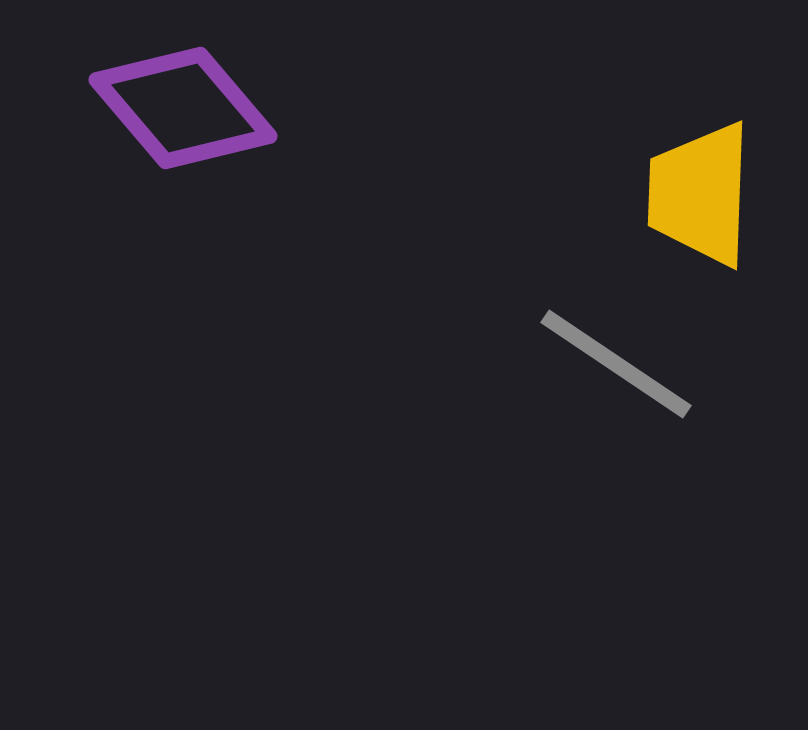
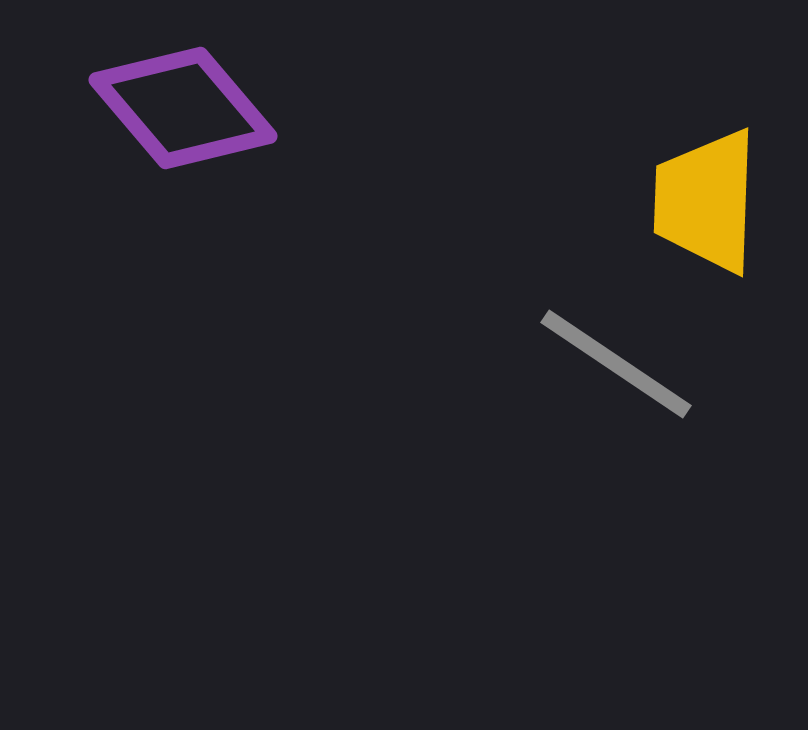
yellow trapezoid: moved 6 px right, 7 px down
